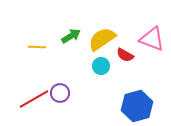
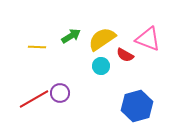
pink triangle: moved 4 px left
